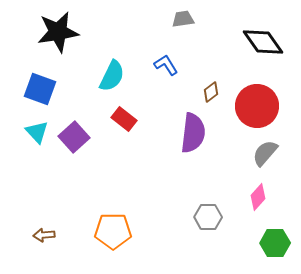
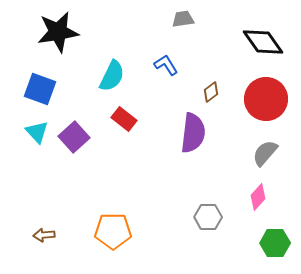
red circle: moved 9 px right, 7 px up
